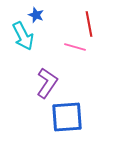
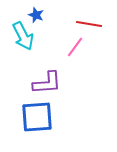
red line: rotated 70 degrees counterclockwise
pink line: rotated 70 degrees counterclockwise
purple L-shape: rotated 52 degrees clockwise
blue square: moved 30 px left
